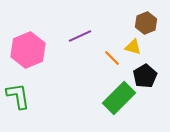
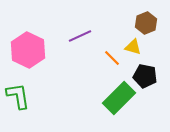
pink hexagon: rotated 12 degrees counterclockwise
black pentagon: rotated 30 degrees counterclockwise
